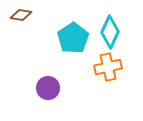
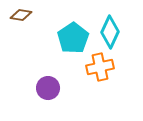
orange cross: moved 8 px left
